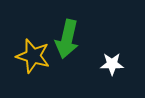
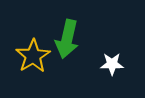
yellow star: rotated 24 degrees clockwise
